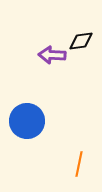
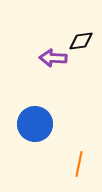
purple arrow: moved 1 px right, 3 px down
blue circle: moved 8 px right, 3 px down
